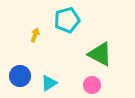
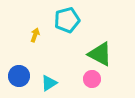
blue circle: moved 1 px left
pink circle: moved 6 px up
